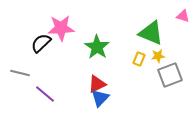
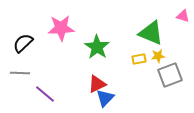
black semicircle: moved 18 px left
yellow rectangle: rotated 56 degrees clockwise
gray line: rotated 12 degrees counterclockwise
blue triangle: moved 5 px right
